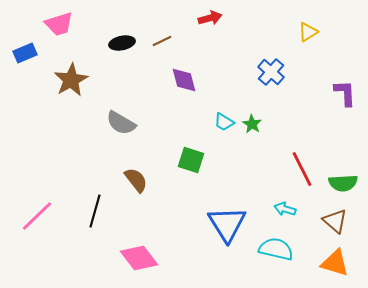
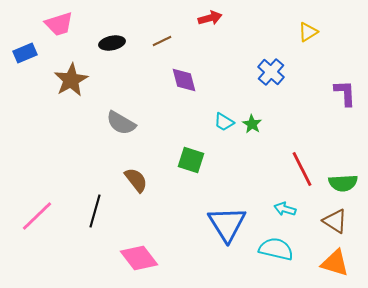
black ellipse: moved 10 px left
brown triangle: rotated 8 degrees counterclockwise
